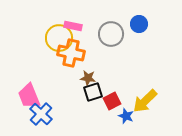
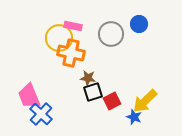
blue star: moved 8 px right, 1 px down
